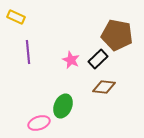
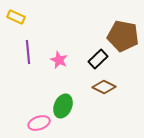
brown pentagon: moved 6 px right, 1 px down
pink star: moved 12 px left
brown diamond: rotated 20 degrees clockwise
